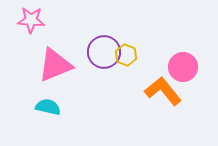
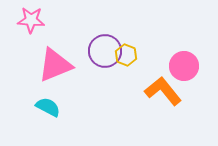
purple circle: moved 1 px right, 1 px up
pink circle: moved 1 px right, 1 px up
cyan semicircle: rotated 15 degrees clockwise
